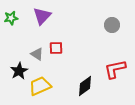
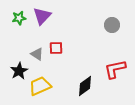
green star: moved 8 px right
